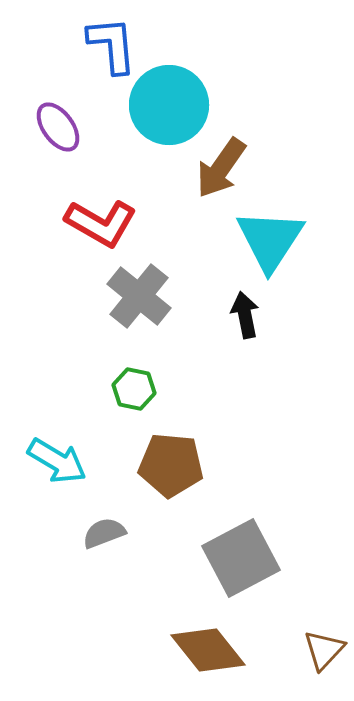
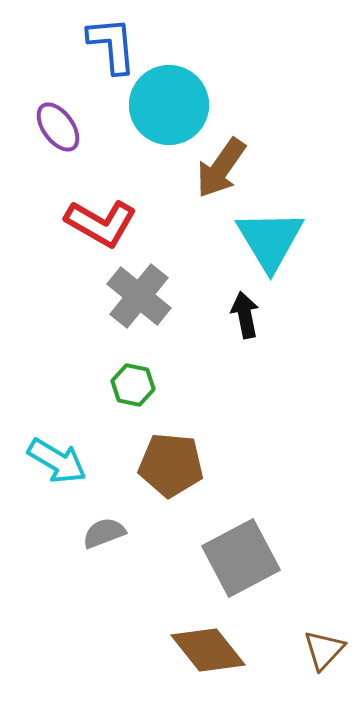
cyan triangle: rotated 4 degrees counterclockwise
green hexagon: moved 1 px left, 4 px up
